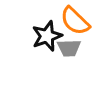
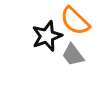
gray trapezoid: moved 4 px right, 7 px down; rotated 55 degrees clockwise
